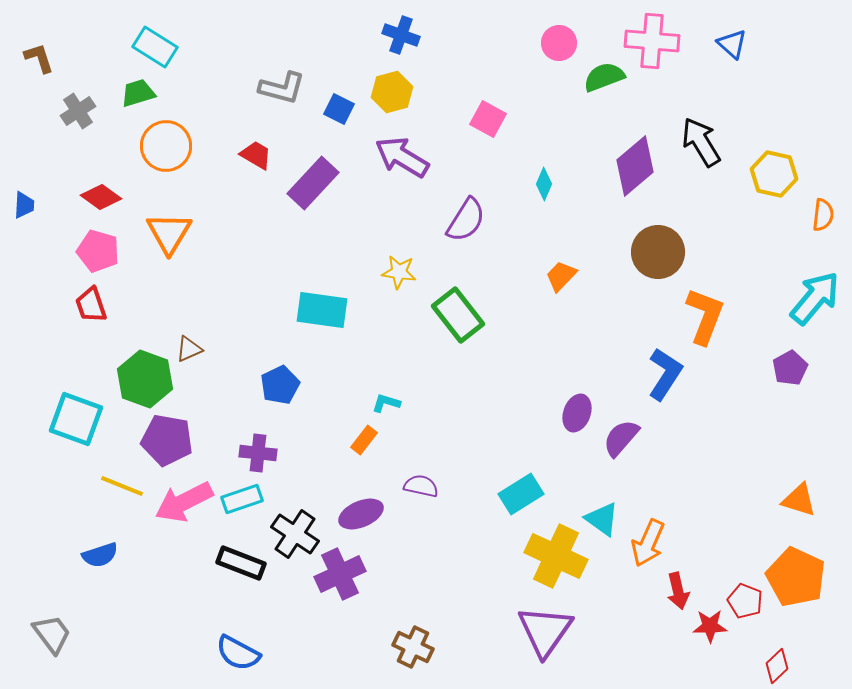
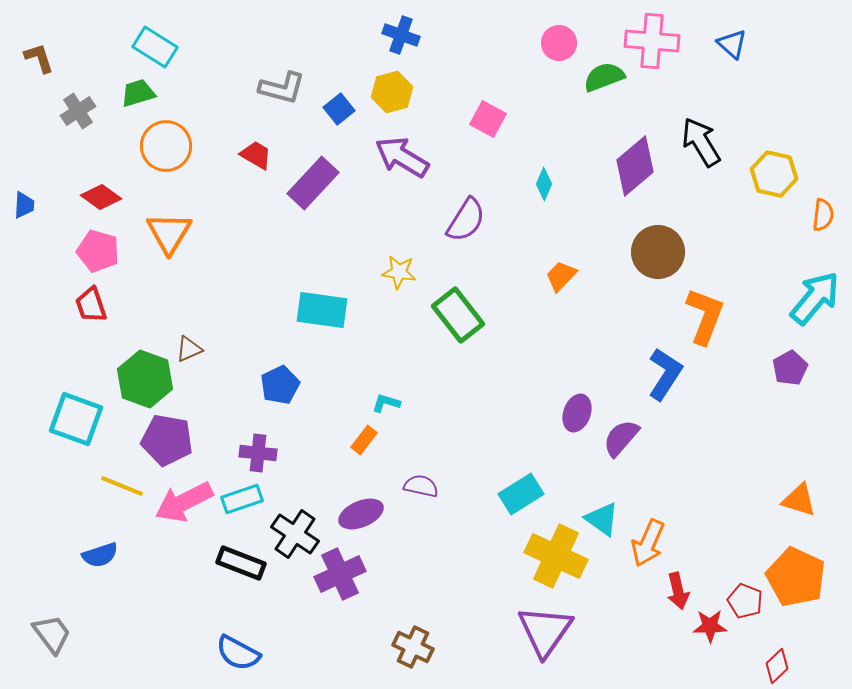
blue square at (339, 109): rotated 24 degrees clockwise
